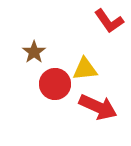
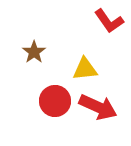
red circle: moved 17 px down
